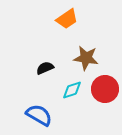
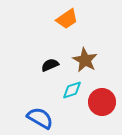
brown star: moved 1 px left, 2 px down; rotated 20 degrees clockwise
black semicircle: moved 5 px right, 3 px up
red circle: moved 3 px left, 13 px down
blue semicircle: moved 1 px right, 3 px down
